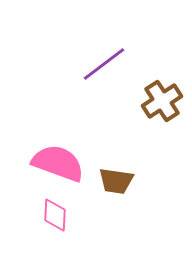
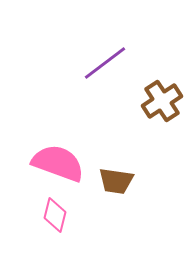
purple line: moved 1 px right, 1 px up
pink diamond: rotated 12 degrees clockwise
